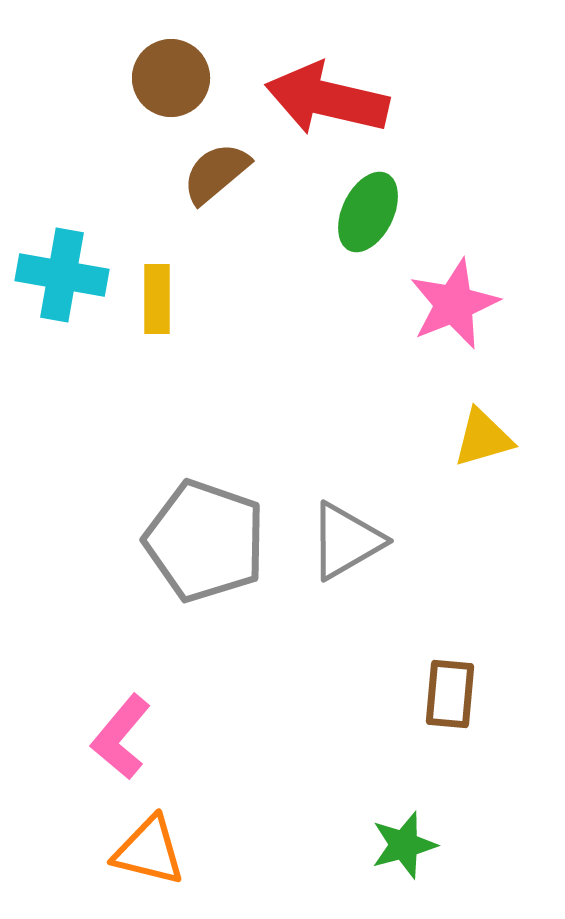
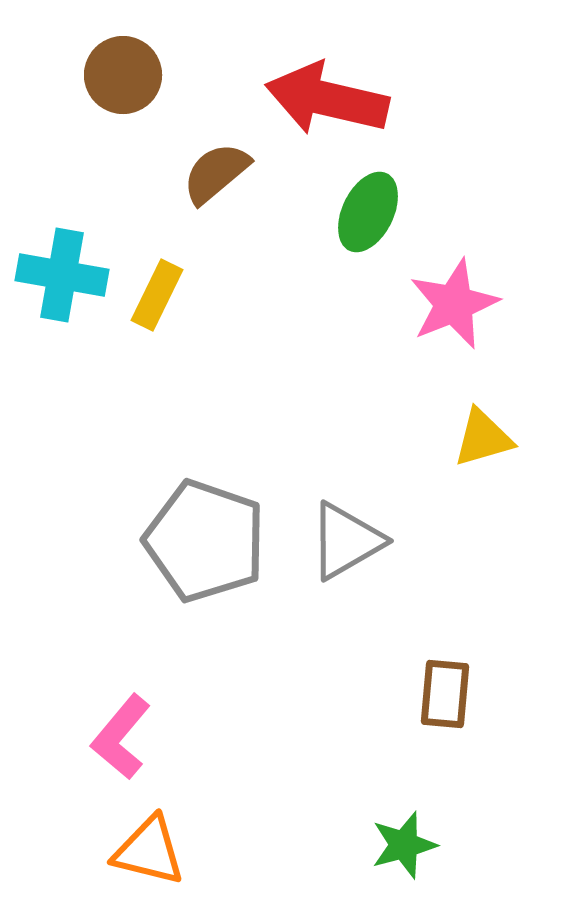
brown circle: moved 48 px left, 3 px up
yellow rectangle: moved 4 px up; rotated 26 degrees clockwise
brown rectangle: moved 5 px left
